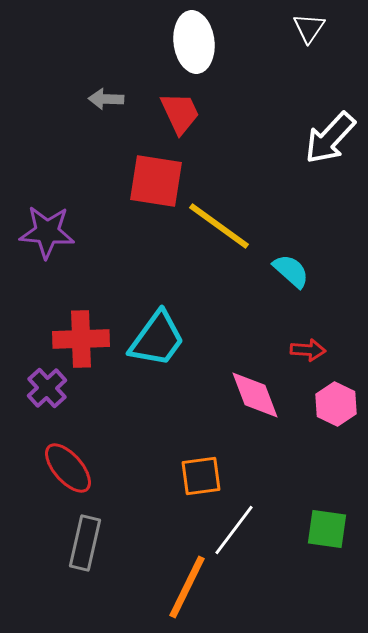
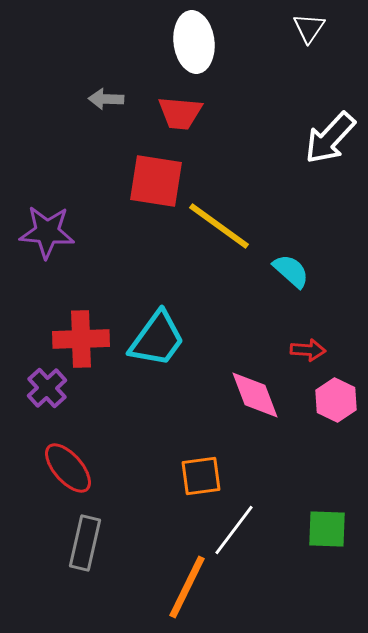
red trapezoid: rotated 120 degrees clockwise
pink hexagon: moved 4 px up
green square: rotated 6 degrees counterclockwise
